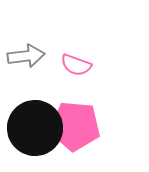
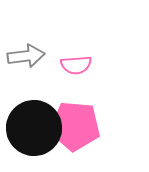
pink semicircle: rotated 24 degrees counterclockwise
black circle: moved 1 px left
